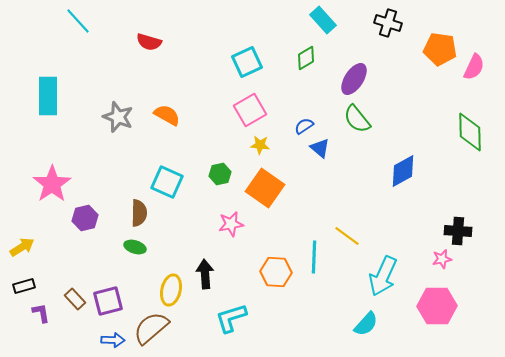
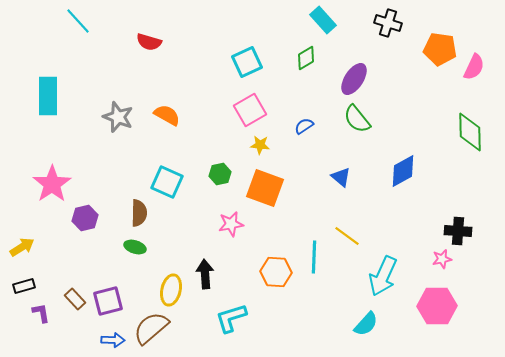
blue triangle at (320, 148): moved 21 px right, 29 px down
orange square at (265, 188): rotated 15 degrees counterclockwise
